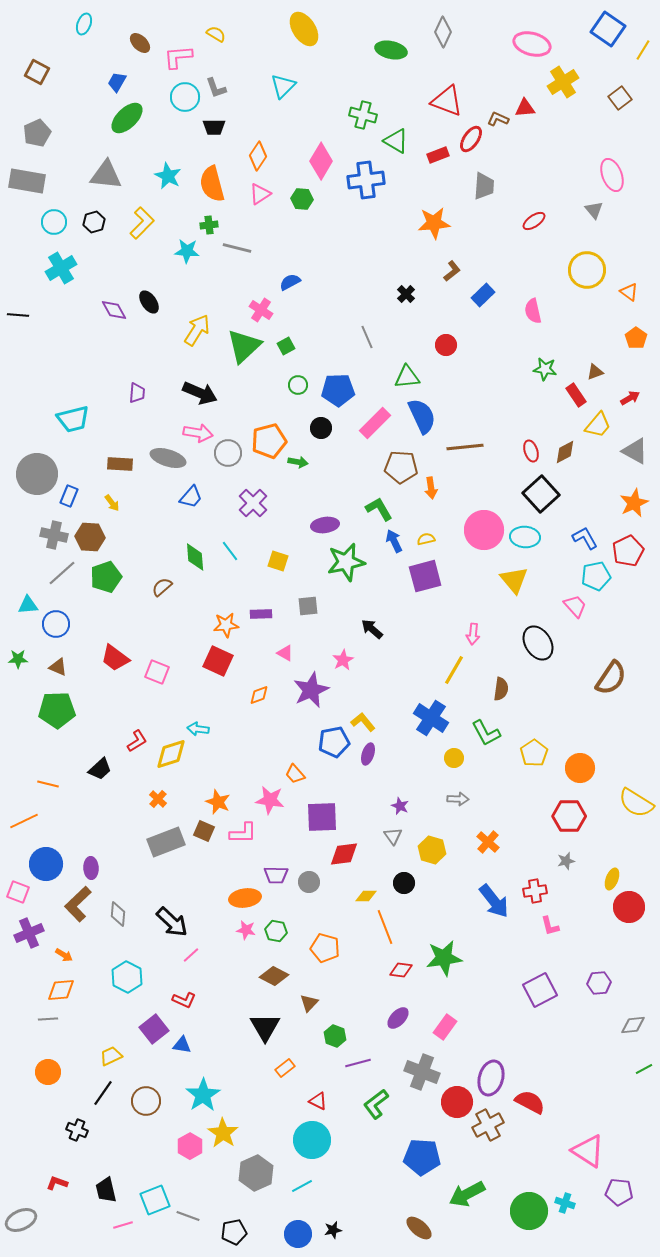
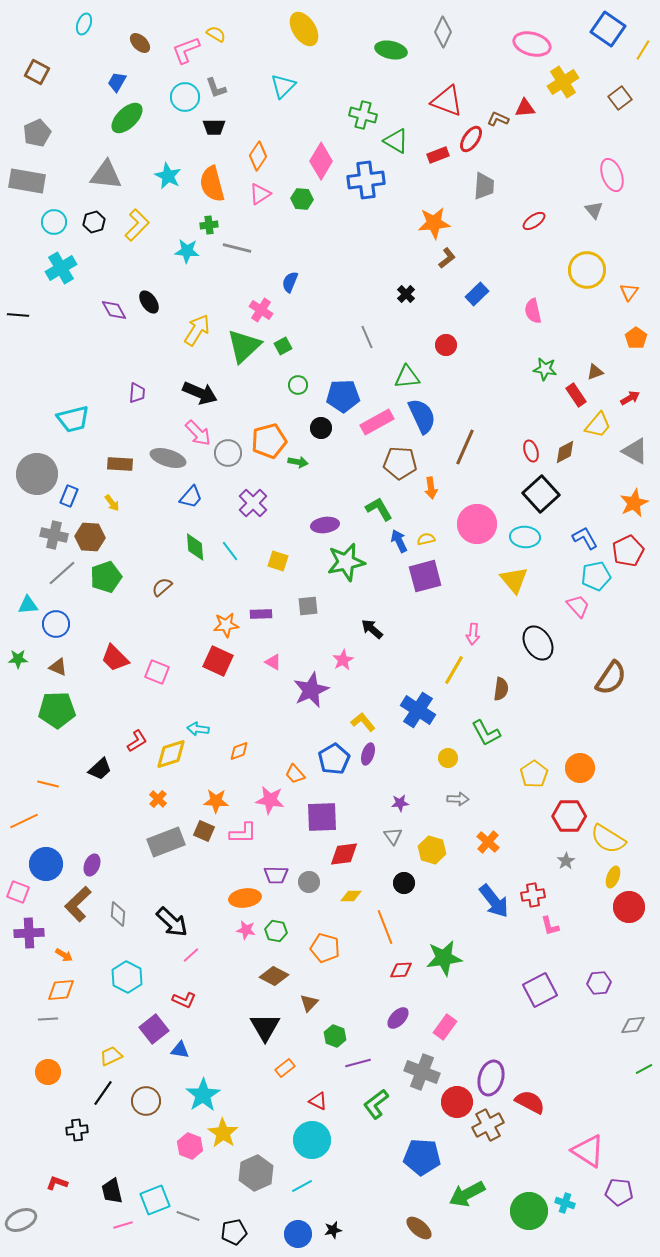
pink L-shape at (178, 57): moved 8 px right, 7 px up; rotated 16 degrees counterclockwise
yellow L-shape at (142, 223): moved 5 px left, 2 px down
brown L-shape at (452, 271): moved 5 px left, 13 px up
blue semicircle at (290, 282): rotated 40 degrees counterclockwise
orange triangle at (629, 292): rotated 30 degrees clockwise
blue rectangle at (483, 295): moved 6 px left, 1 px up
green square at (286, 346): moved 3 px left
blue pentagon at (338, 390): moved 5 px right, 6 px down
pink rectangle at (375, 423): moved 2 px right, 1 px up; rotated 16 degrees clockwise
pink arrow at (198, 433): rotated 36 degrees clockwise
brown line at (465, 447): rotated 60 degrees counterclockwise
brown pentagon at (401, 467): moved 1 px left, 4 px up
pink circle at (484, 530): moved 7 px left, 6 px up
blue arrow at (394, 541): moved 5 px right
green diamond at (195, 557): moved 10 px up
pink trapezoid at (575, 606): moved 3 px right
pink triangle at (285, 653): moved 12 px left, 9 px down
red trapezoid at (115, 658): rotated 8 degrees clockwise
orange diamond at (259, 695): moved 20 px left, 56 px down
blue cross at (431, 718): moved 13 px left, 8 px up
blue pentagon at (334, 742): moved 17 px down; rotated 20 degrees counterclockwise
yellow pentagon at (534, 753): moved 21 px down
yellow circle at (454, 758): moved 6 px left
orange star at (218, 802): moved 2 px left, 1 px up; rotated 20 degrees counterclockwise
yellow semicircle at (636, 803): moved 28 px left, 36 px down
purple star at (400, 806): moved 3 px up; rotated 30 degrees counterclockwise
gray star at (566, 861): rotated 18 degrees counterclockwise
purple ellipse at (91, 868): moved 1 px right, 3 px up; rotated 25 degrees clockwise
yellow ellipse at (612, 879): moved 1 px right, 2 px up
red cross at (535, 891): moved 2 px left, 4 px down
yellow diamond at (366, 896): moved 15 px left
purple cross at (29, 933): rotated 20 degrees clockwise
red diamond at (401, 970): rotated 10 degrees counterclockwise
blue triangle at (182, 1045): moved 2 px left, 5 px down
black cross at (77, 1130): rotated 30 degrees counterclockwise
pink hexagon at (190, 1146): rotated 10 degrees counterclockwise
black trapezoid at (106, 1190): moved 6 px right, 1 px down
